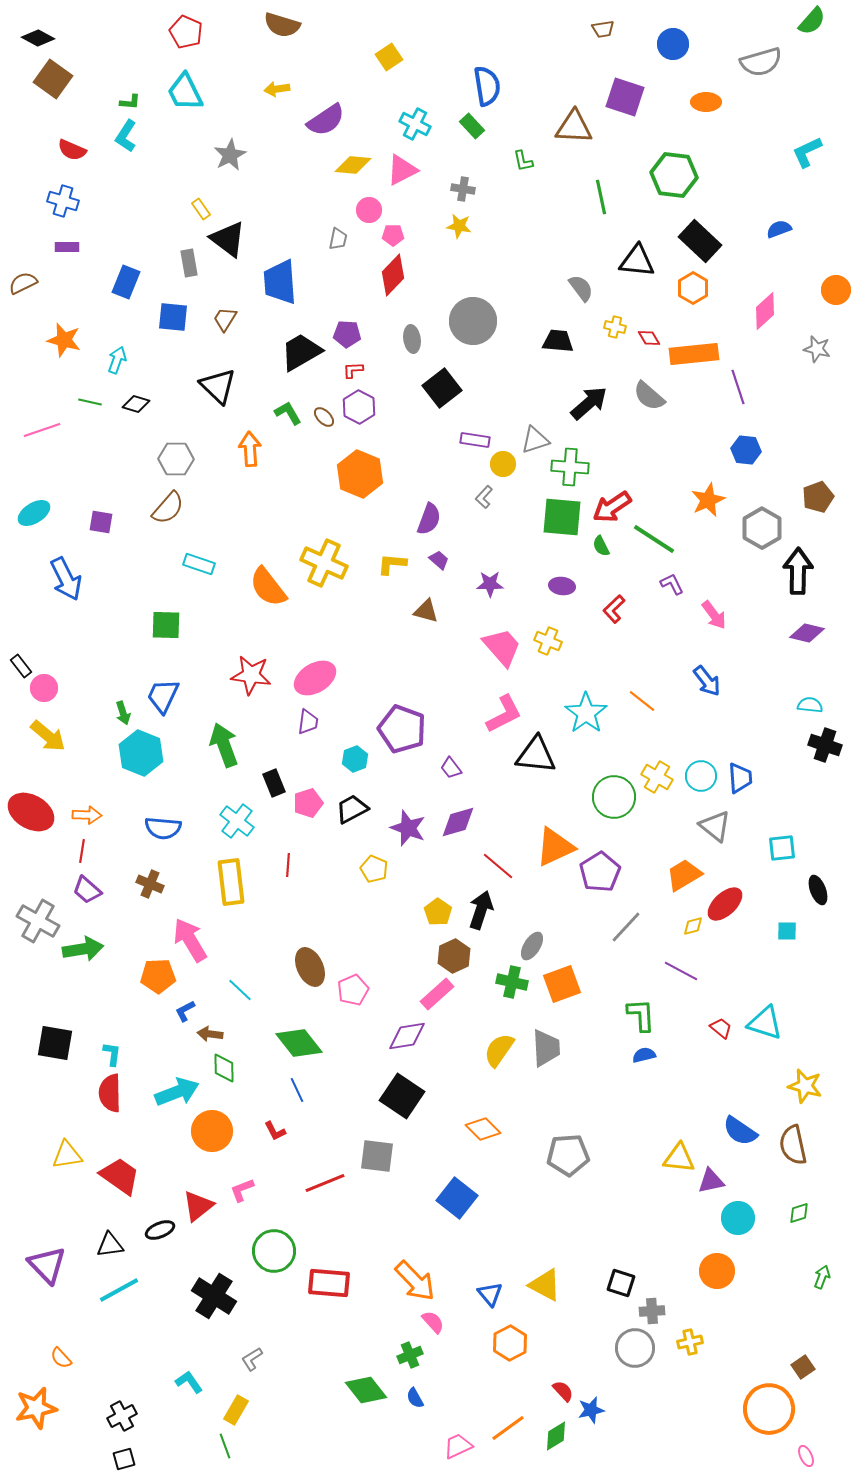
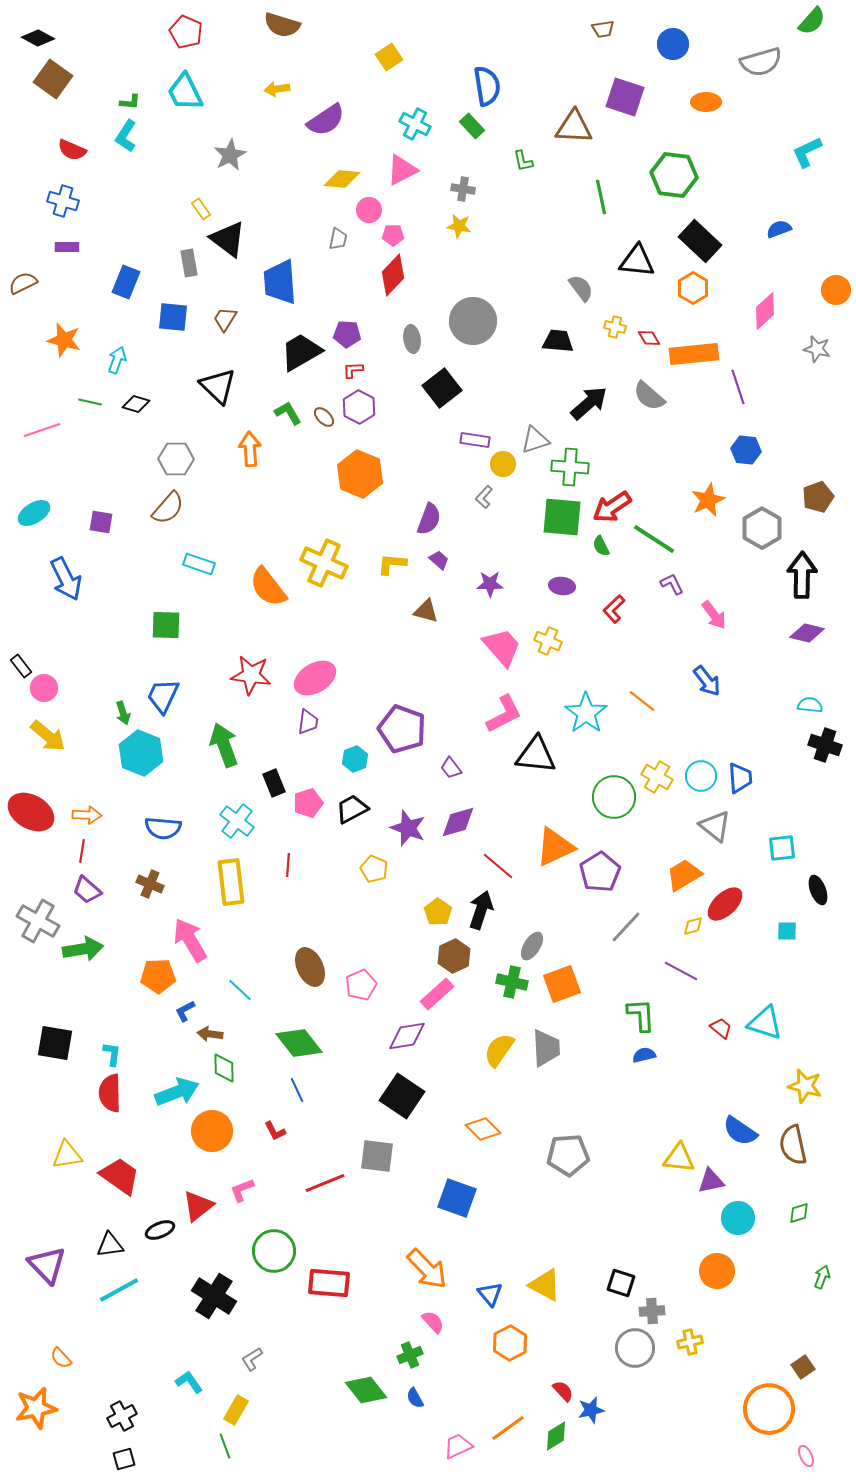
yellow diamond at (353, 165): moved 11 px left, 14 px down
black arrow at (798, 571): moved 4 px right, 4 px down
pink pentagon at (353, 990): moved 8 px right, 5 px up
blue square at (457, 1198): rotated 18 degrees counterclockwise
orange arrow at (415, 1281): moved 12 px right, 12 px up
